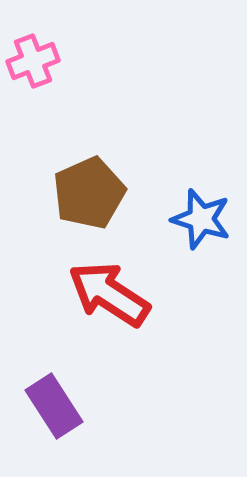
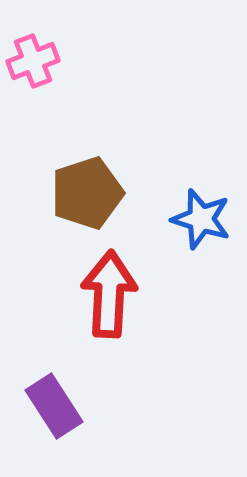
brown pentagon: moved 2 px left; rotated 6 degrees clockwise
red arrow: rotated 60 degrees clockwise
